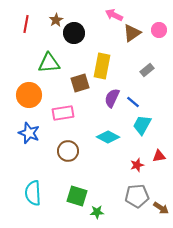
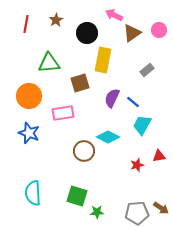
black circle: moved 13 px right
yellow rectangle: moved 1 px right, 6 px up
orange circle: moved 1 px down
brown circle: moved 16 px right
gray pentagon: moved 17 px down
